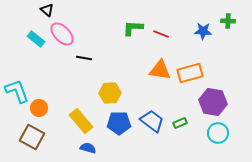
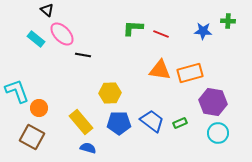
black line: moved 1 px left, 3 px up
yellow rectangle: moved 1 px down
